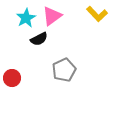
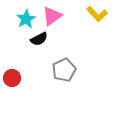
cyan star: moved 1 px down
